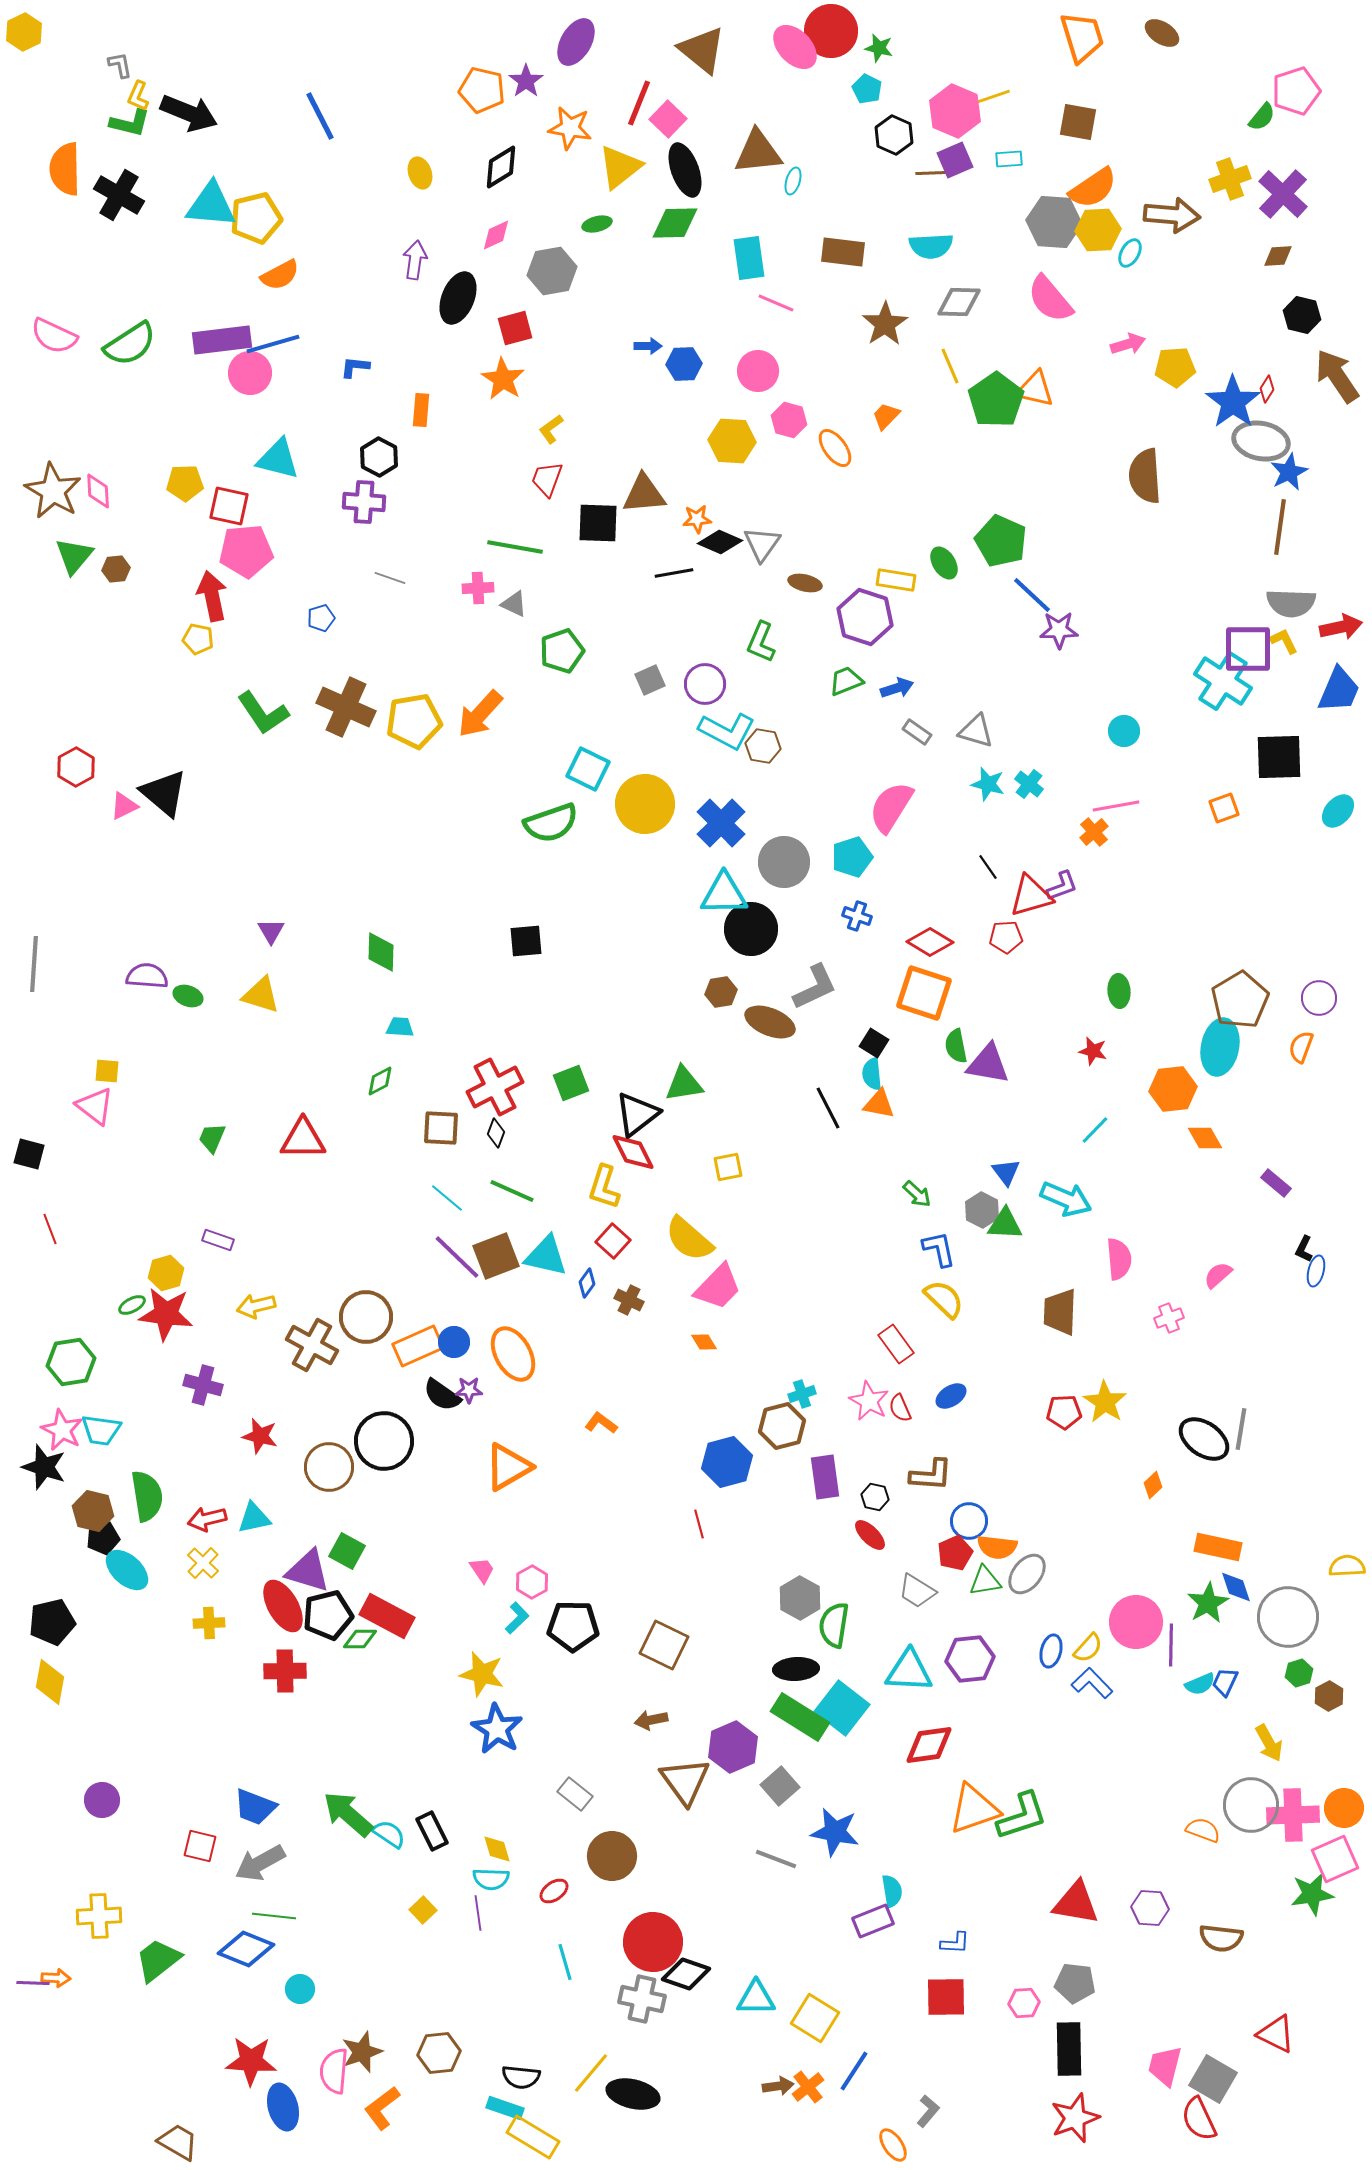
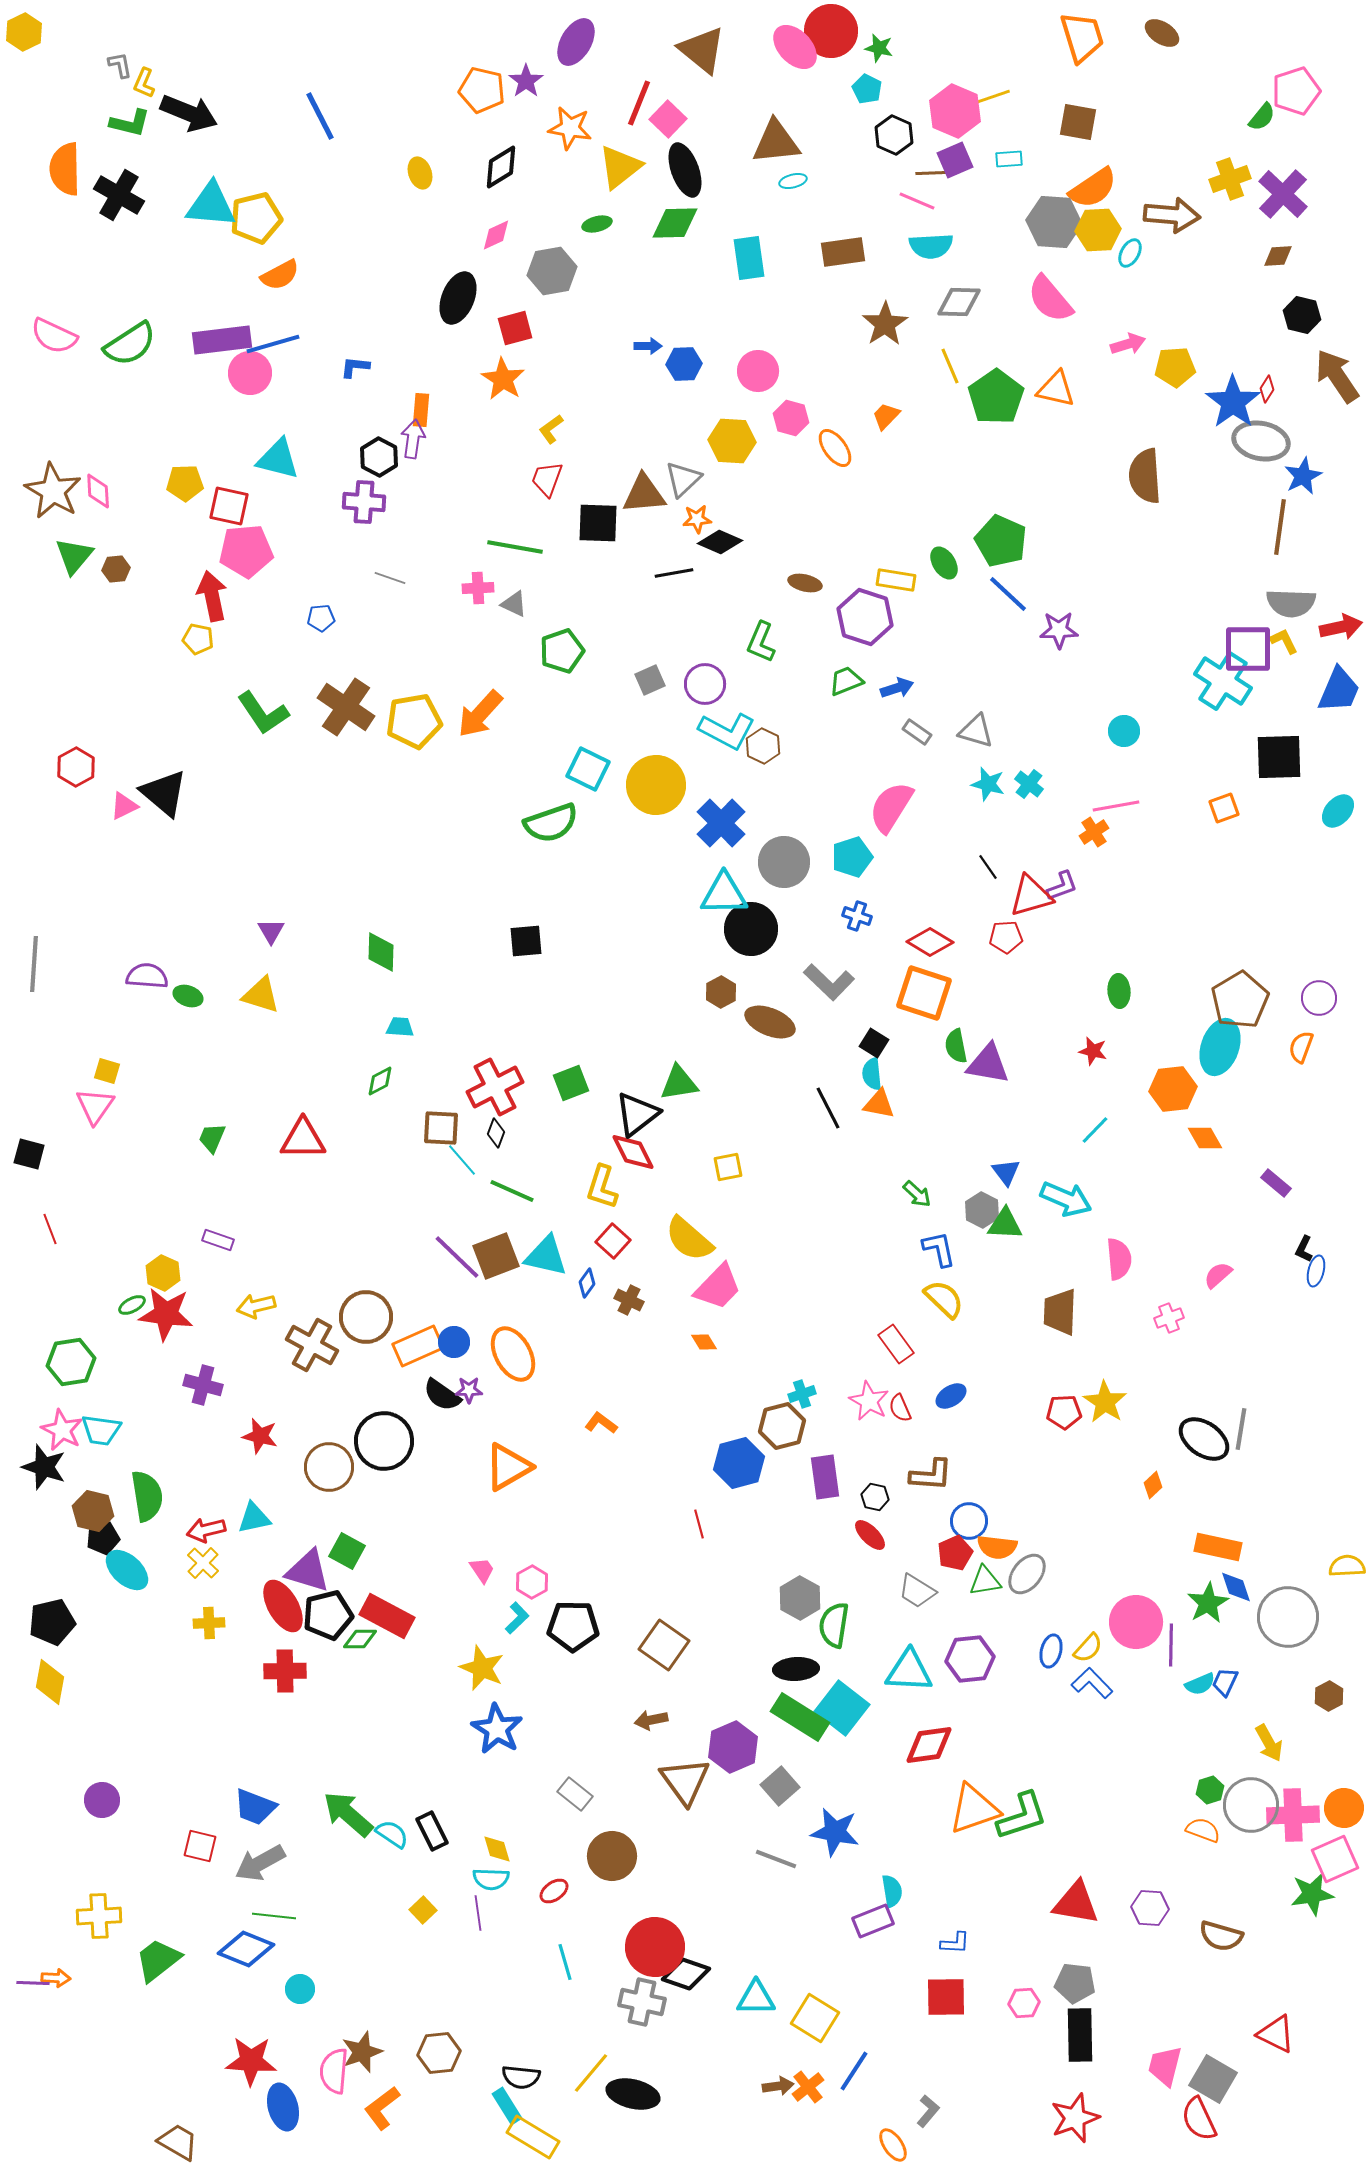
yellow L-shape at (138, 96): moved 6 px right, 13 px up
brown triangle at (758, 152): moved 18 px right, 10 px up
cyan ellipse at (793, 181): rotated 60 degrees clockwise
brown rectangle at (843, 252): rotated 15 degrees counterclockwise
purple arrow at (415, 260): moved 2 px left, 179 px down
pink line at (776, 303): moved 141 px right, 102 px up
orange triangle at (1035, 389): moved 21 px right
green pentagon at (996, 400): moved 3 px up
pink hexagon at (789, 420): moved 2 px right, 2 px up
blue star at (1289, 472): moved 14 px right, 4 px down
gray triangle at (762, 544): moved 79 px left, 65 px up; rotated 12 degrees clockwise
blue line at (1032, 595): moved 24 px left, 1 px up
blue pentagon at (321, 618): rotated 12 degrees clockwise
brown cross at (346, 707): rotated 10 degrees clockwise
brown hexagon at (763, 746): rotated 16 degrees clockwise
yellow circle at (645, 804): moved 11 px right, 19 px up
orange cross at (1094, 832): rotated 8 degrees clockwise
gray L-shape at (815, 987): moved 14 px right, 5 px up; rotated 69 degrees clockwise
brown hexagon at (721, 992): rotated 20 degrees counterclockwise
cyan ellipse at (1220, 1047): rotated 8 degrees clockwise
yellow square at (107, 1071): rotated 12 degrees clockwise
green triangle at (684, 1084): moved 5 px left, 1 px up
pink triangle at (95, 1106): rotated 27 degrees clockwise
yellow L-shape at (604, 1187): moved 2 px left
cyan line at (447, 1198): moved 15 px right, 38 px up; rotated 9 degrees clockwise
yellow hexagon at (166, 1273): moved 3 px left; rotated 20 degrees counterclockwise
blue hexagon at (727, 1462): moved 12 px right, 1 px down
red arrow at (207, 1519): moved 1 px left, 11 px down
brown square at (664, 1645): rotated 9 degrees clockwise
green hexagon at (1299, 1673): moved 89 px left, 117 px down
yellow star at (482, 1674): moved 6 px up; rotated 9 degrees clockwise
cyan semicircle at (389, 1834): moved 3 px right
brown semicircle at (1221, 1938): moved 2 px up; rotated 9 degrees clockwise
red circle at (653, 1942): moved 2 px right, 5 px down
gray cross at (642, 1999): moved 3 px down
black rectangle at (1069, 2049): moved 11 px right, 14 px up
cyan rectangle at (505, 2108): moved 2 px right, 2 px up; rotated 39 degrees clockwise
